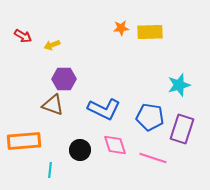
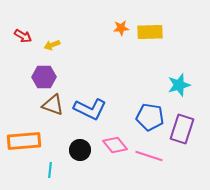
purple hexagon: moved 20 px left, 2 px up
blue L-shape: moved 14 px left
pink diamond: rotated 20 degrees counterclockwise
pink line: moved 4 px left, 2 px up
